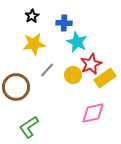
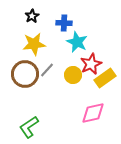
brown circle: moved 9 px right, 13 px up
